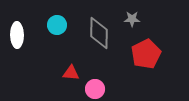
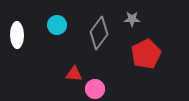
gray diamond: rotated 36 degrees clockwise
red triangle: moved 3 px right, 1 px down
